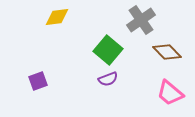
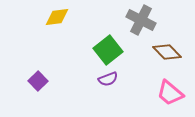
gray cross: rotated 28 degrees counterclockwise
green square: rotated 12 degrees clockwise
purple square: rotated 24 degrees counterclockwise
